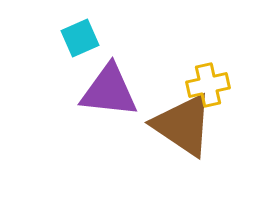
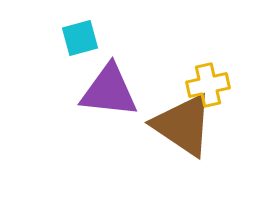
cyan square: rotated 9 degrees clockwise
